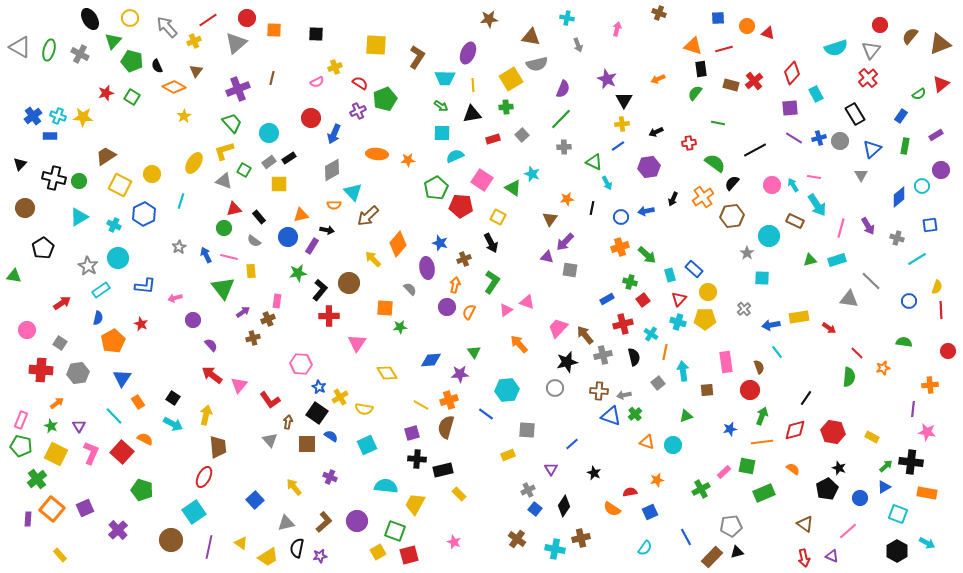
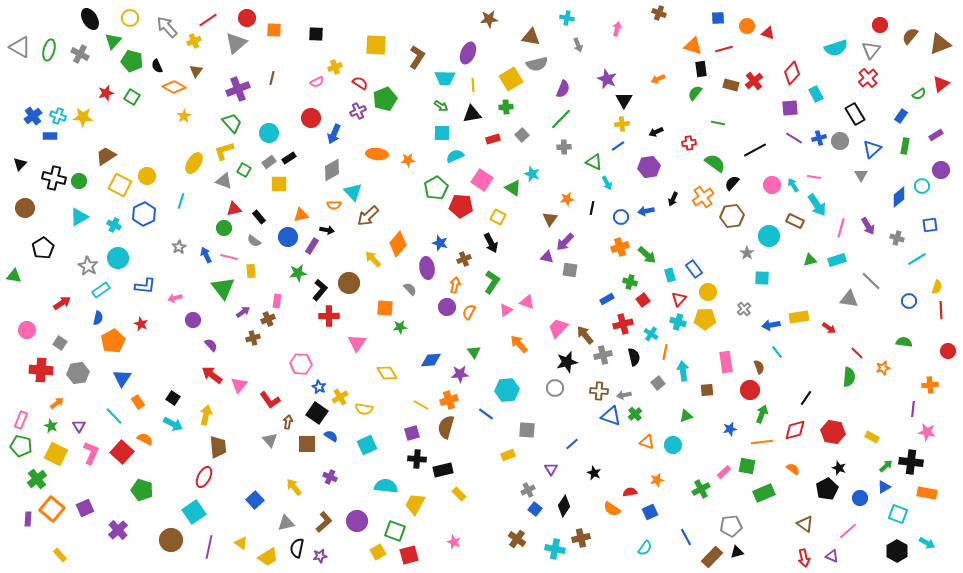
yellow circle at (152, 174): moved 5 px left, 2 px down
blue rectangle at (694, 269): rotated 12 degrees clockwise
green arrow at (762, 416): moved 2 px up
